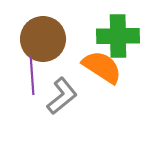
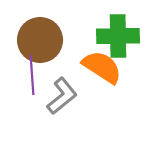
brown circle: moved 3 px left, 1 px down
